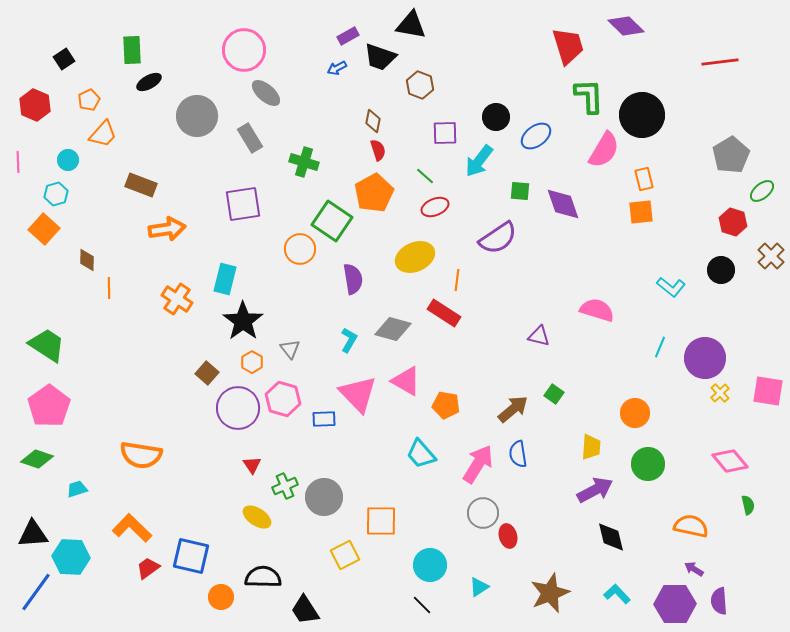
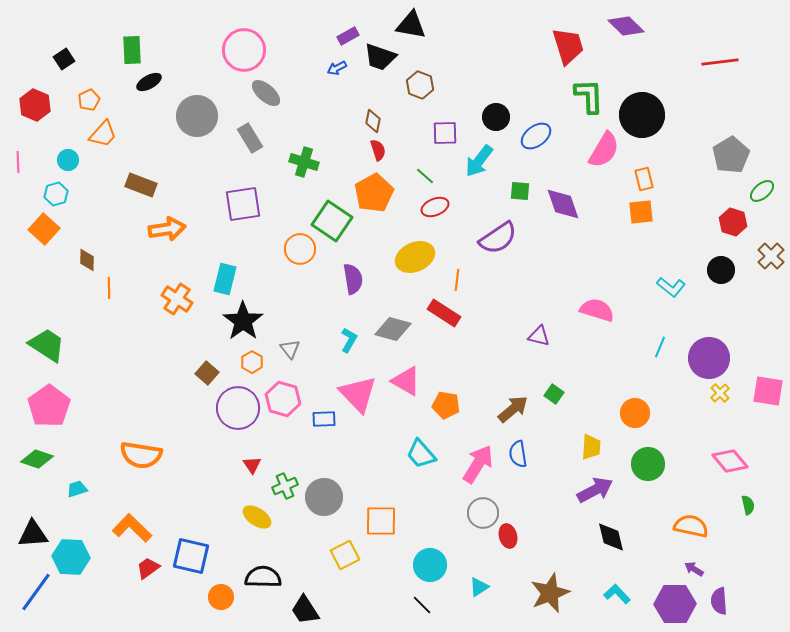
purple circle at (705, 358): moved 4 px right
